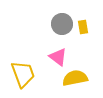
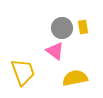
gray circle: moved 4 px down
pink triangle: moved 3 px left, 6 px up
yellow trapezoid: moved 2 px up
